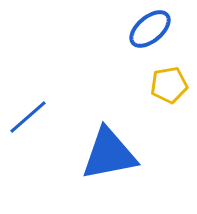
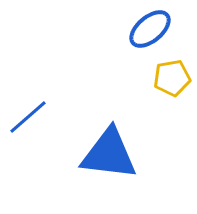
yellow pentagon: moved 3 px right, 7 px up
blue triangle: rotated 18 degrees clockwise
